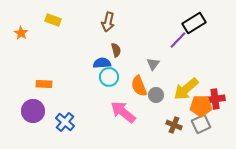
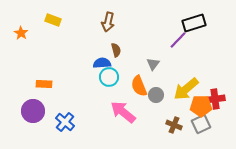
black rectangle: rotated 15 degrees clockwise
